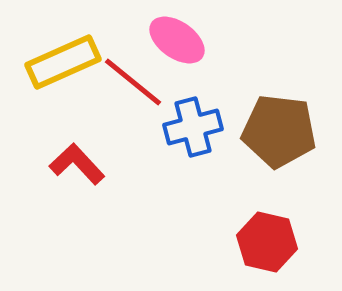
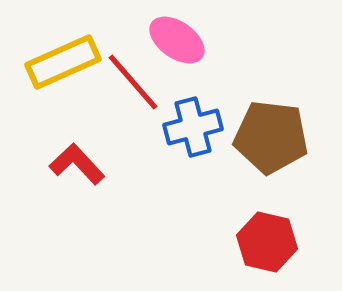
red line: rotated 10 degrees clockwise
brown pentagon: moved 8 px left, 6 px down
